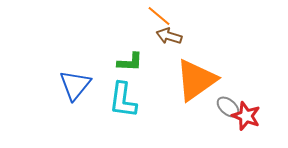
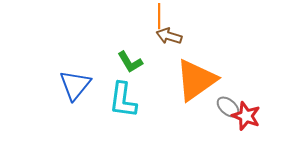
orange line: rotated 50 degrees clockwise
green L-shape: rotated 56 degrees clockwise
